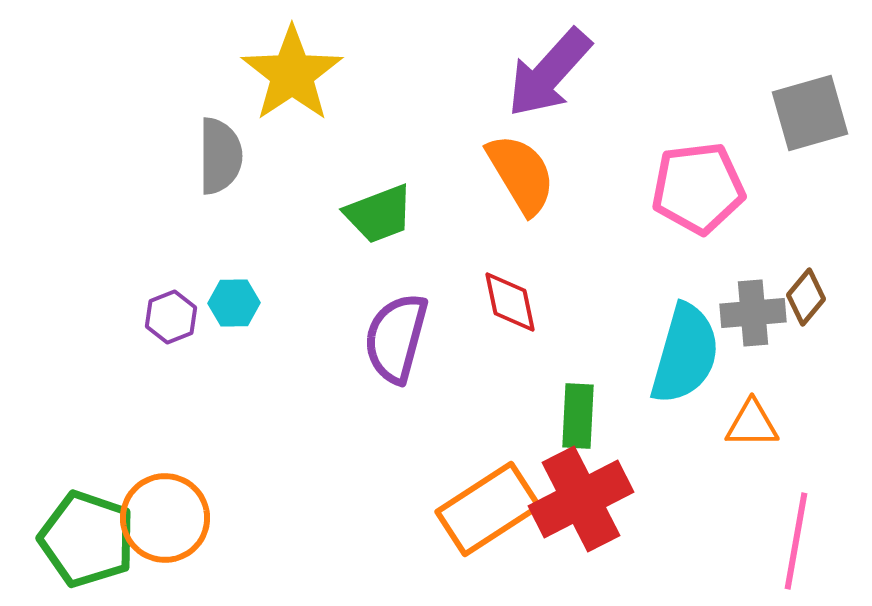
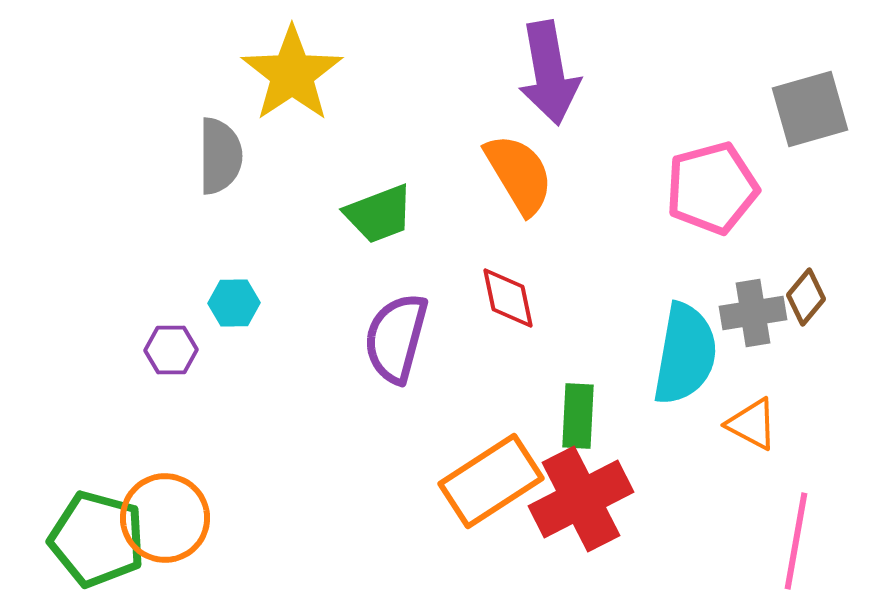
purple arrow: rotated 52 degrees counterclockwise
gray square: moved 4 px up
orange semicircle: moved 2 px left
pink pentagon: moved 14 px right; rotated 8 degrees counterclockwise
red diamond: moved 2 px left, 4 px up
gray cross: rotated 4 degrees counterclockwise
purple hexagon: moved 33 px down; rotated 21 degrees clockwise
cyan semicircle: rotated 6 degrees counterclockwise
orange triangle: rotated 28 degrees clockwise
orange rectangle: moved 3 px right, 28 px up
green pentagon: moved 10 px right; rotated 4 degrees counterclockwise
